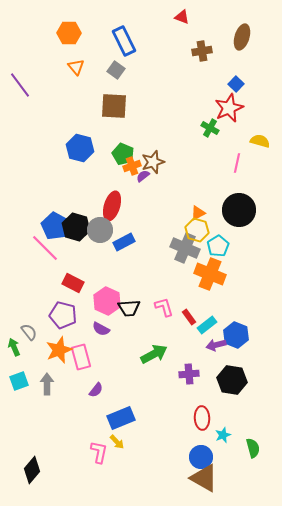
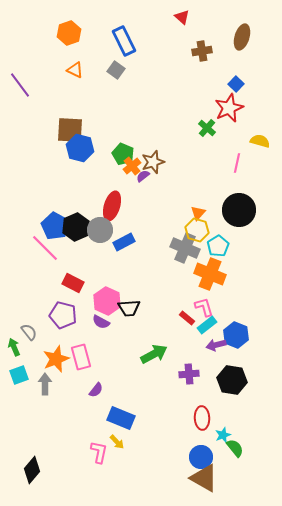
red triangle at (182, 17): rotated 21 degrees clockwise
orange hexagon at (69, 33): rotated 20 degrees counterclockwise
orange triangle at (76, 67): moved 1 px left, 3 px down; rotated 24 degrees counterclockwise
brown square at (114, 106): moved 44 px left, 24 px down
green cross at (210, 128): moved 3 px left; rotated 12 degrees clockwise
orange cross at (132, 166): rotated 18 degrees counterclockwise
orange triangle at (198, 213): rotated 21 degrees counterclockwise
black hexagon at (76, 227): rotated 20 degrees clockwise
pink L-shape at (164, 307): moved 40 px right
red rectangle at (189, 317): moved 2 px left, 1 px down; rotated 14 degrees counterclockwise
purple semicircle at (101, 329): moved 7 px up
orange star at (59, 350): moved 3 px left, 9 px down
cyan square at (19, 381): moved 6 px up
gray arrow at (47, 384): moved 2 px left
blue rectangle at (121, 418): rotated 44 degrees clockwise
green semicircle at (253, 448): moved 18 px left; rotated 24 degrees counterclockwise
